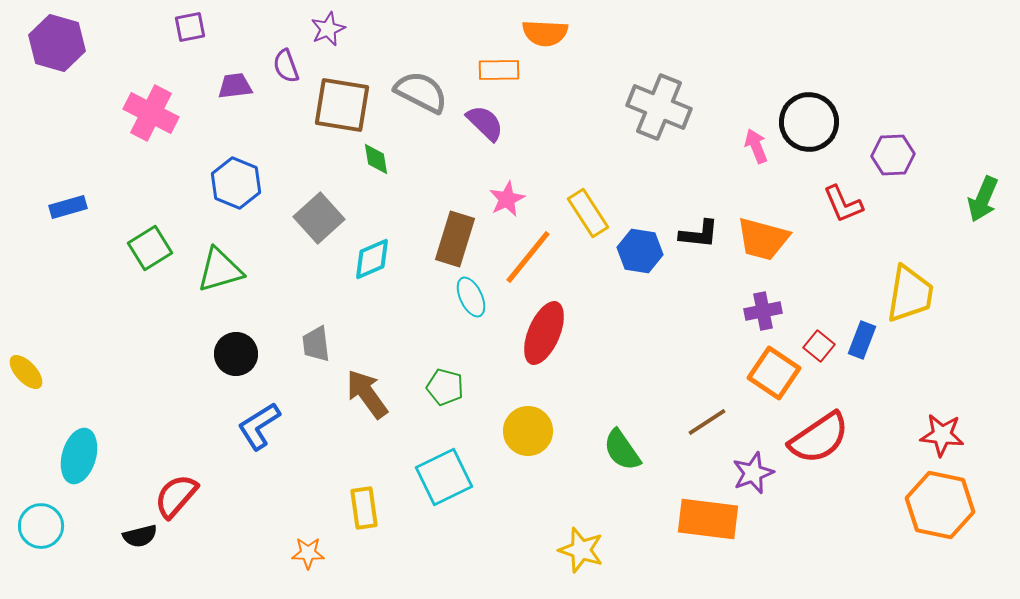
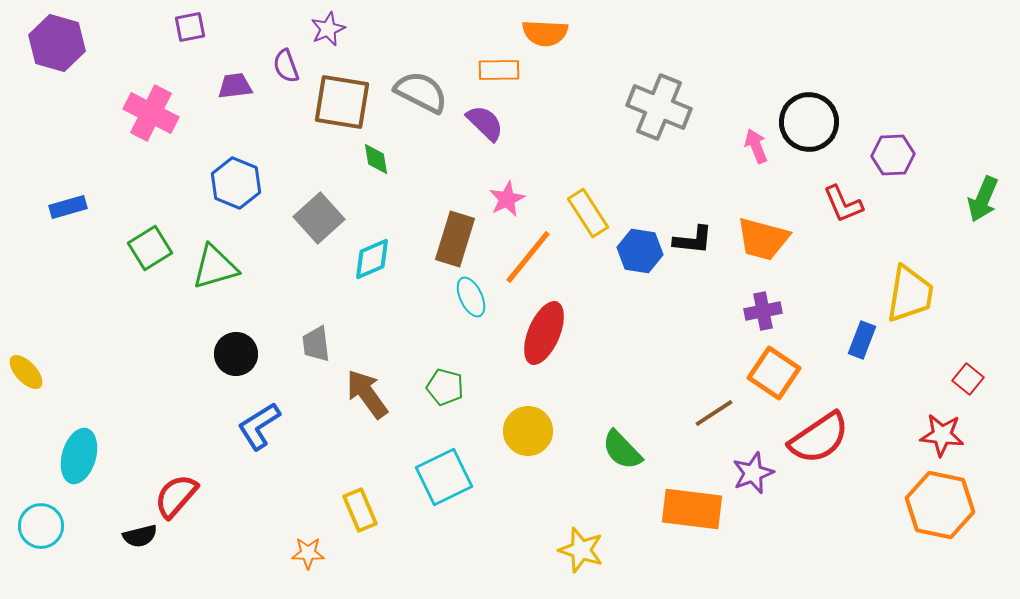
brown square at (342, 105): moved 3 px up
black L-shape at (699, 234): moved 6 px left, 6 px down
green triangle at (220, 270): moved 5 px left, 3 px up
red square at (819, 346): moved 149 px right, 33 px down
brown line at (707, 422): moved 7 px right, 9 px up
green semicircle at (622, 450): rotated 9 degrees counterclockwise
yellow rectangle at (364, 508): moved 4 px left, 2 px down; rotated 15 degrees counterclockwise
orange rectangle at (708, 519): moved 16 px left, 10 px up
